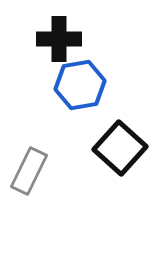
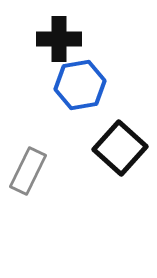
gray rectangle: moved 1 px left
